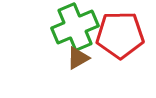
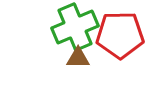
brown triangle: rotated 30 degrees clockwise
